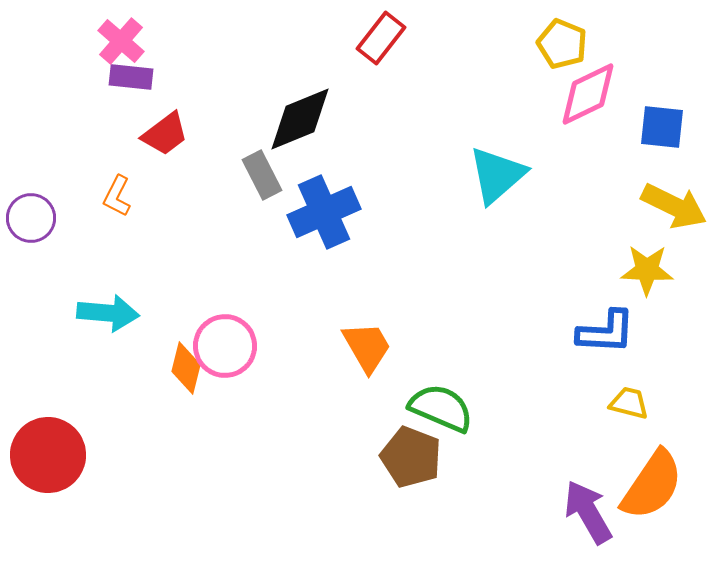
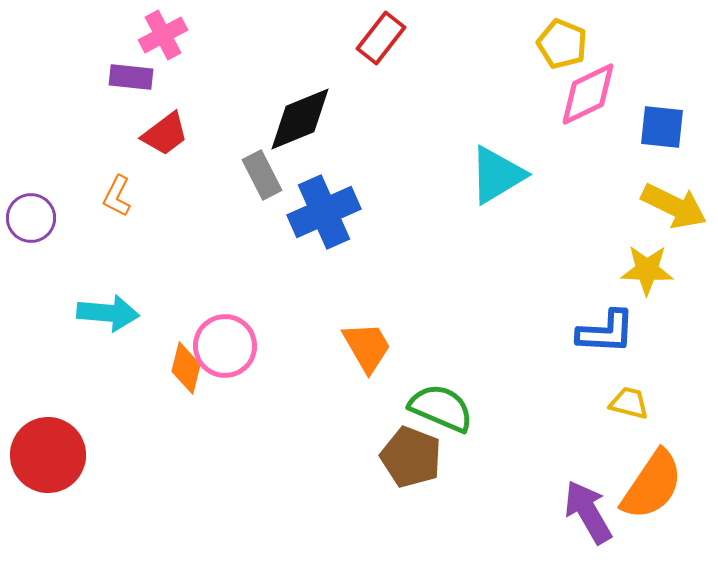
pink cross: moved 42 px right, 6 px up; rotated 21 degrees clockwise
cyan triangle: rotated 10 degrees clockwise
